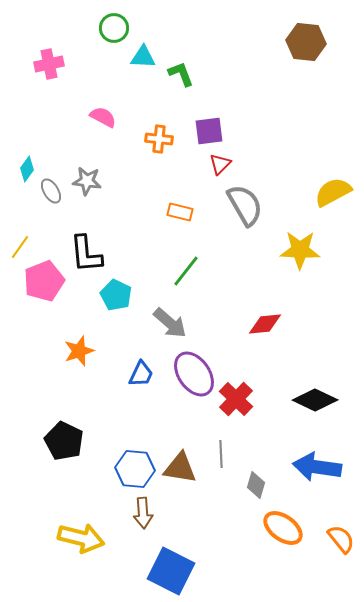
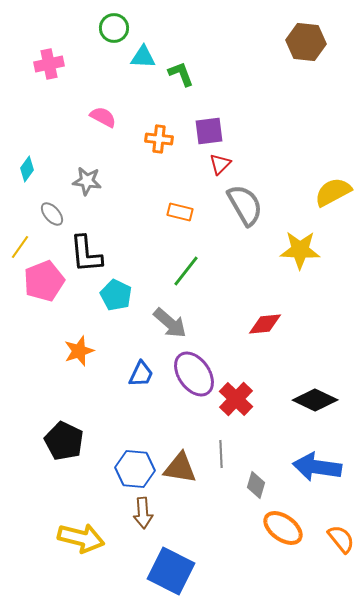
gray ellipse: moved 1 px right, 23 px down; rotated 10 degrees counterclockwise
